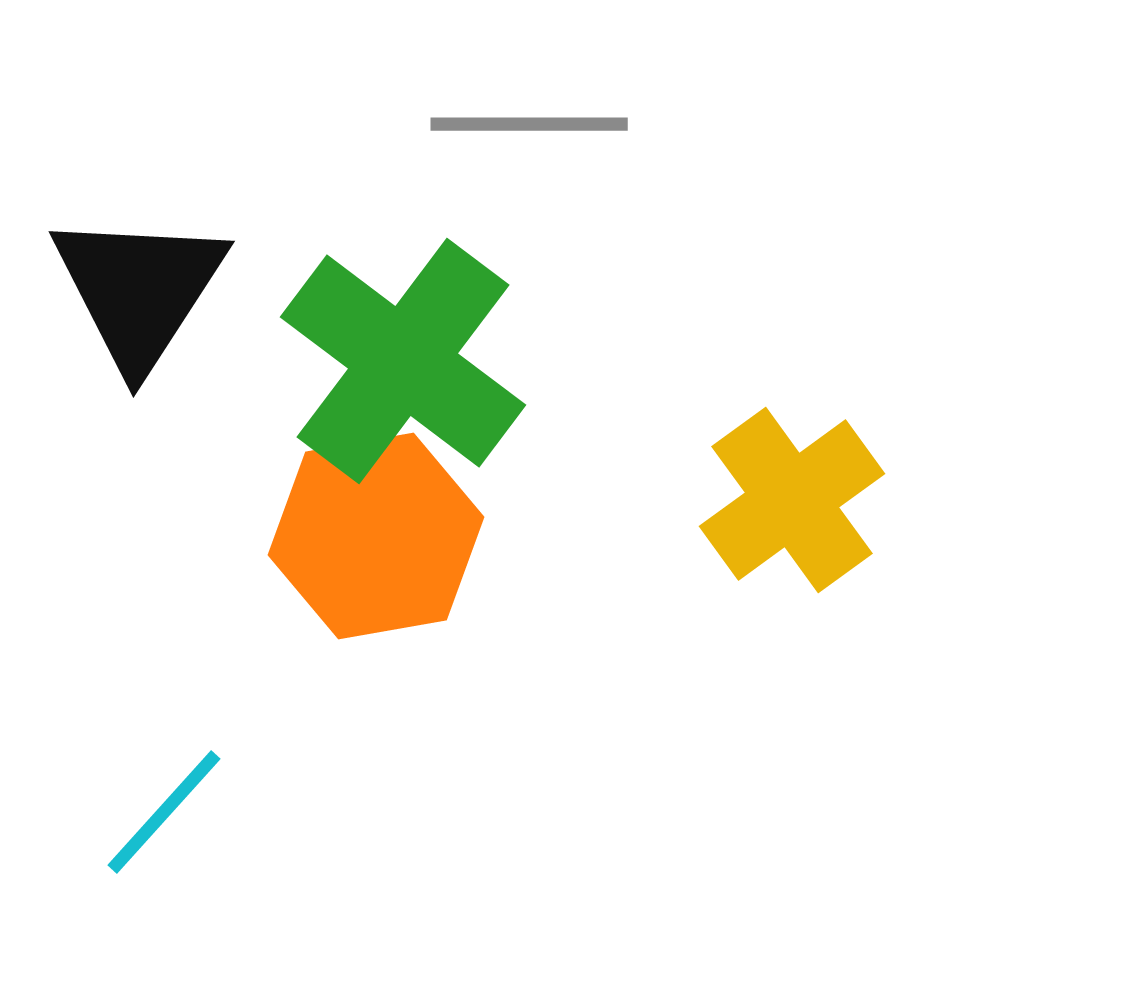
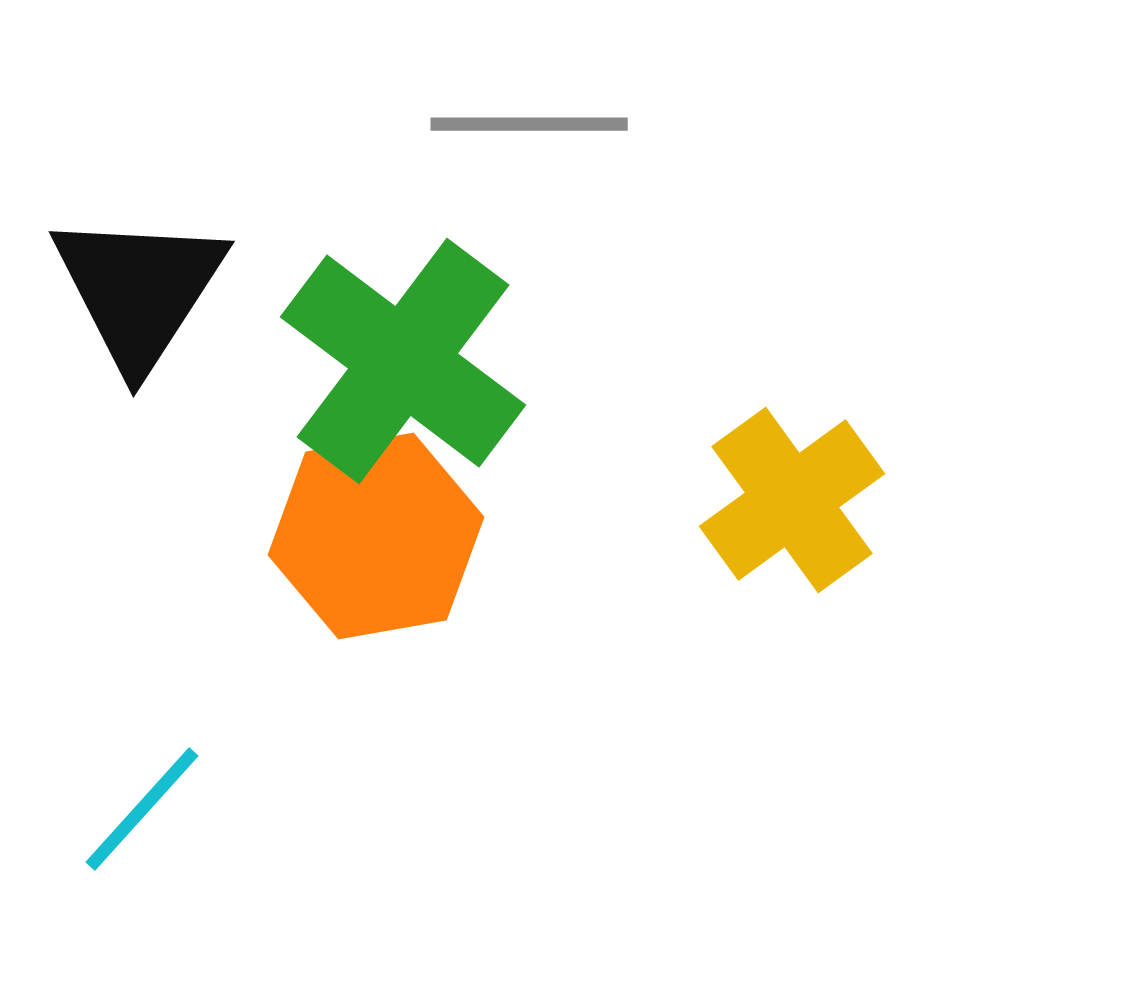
cyan line: moved 22 px left, 3 px up
